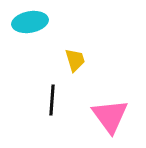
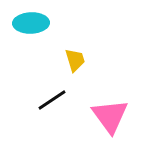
cyan ellipse: moved 1 px right, 1 px down; rotated 8 degrees clockwise
black line: rotated 52 degrees clockwise
